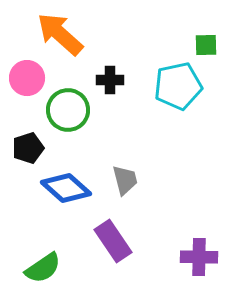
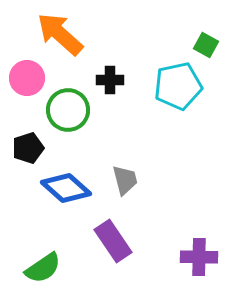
green square: rotated 30 degrees clockwise
